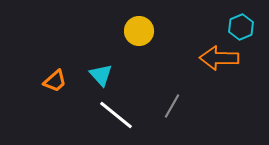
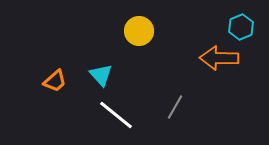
gray line: moved 3 px right, 1 px down
